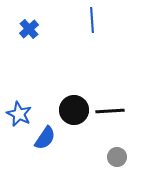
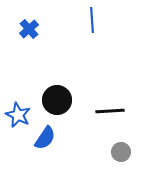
black circle: moved 17 px left, 10 px up
blue star: moved 1 px left, 1 px down
gray circle: moved 4 px right, 5 px up
